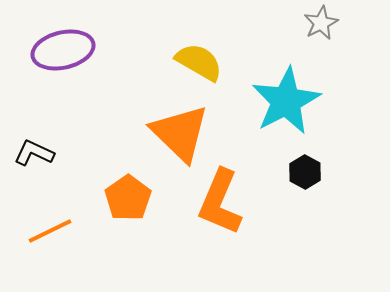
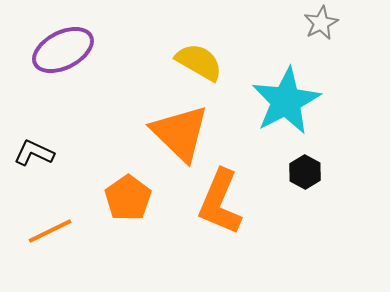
purple ellipse: rotated 14 degrees counterclockwise
